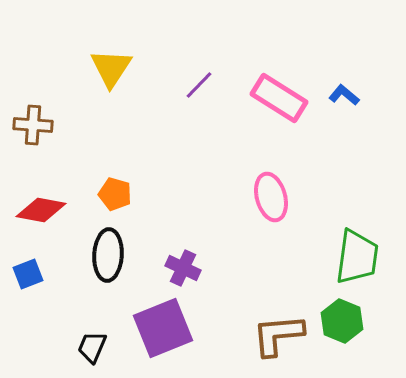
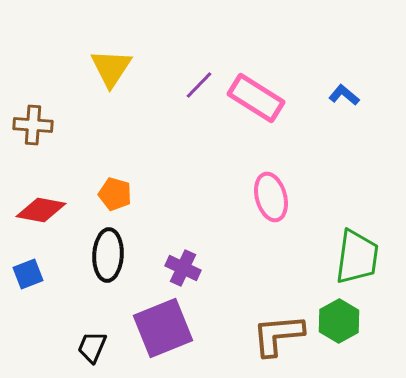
pink rectangle: moved 23 px left
green hexagon: moved 3 px left; rotated 9 degrees clockwise
